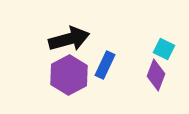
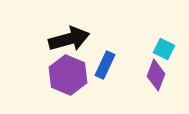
purple hexagon: moved 1 px left; rotated 9 degrees counterclockwise
